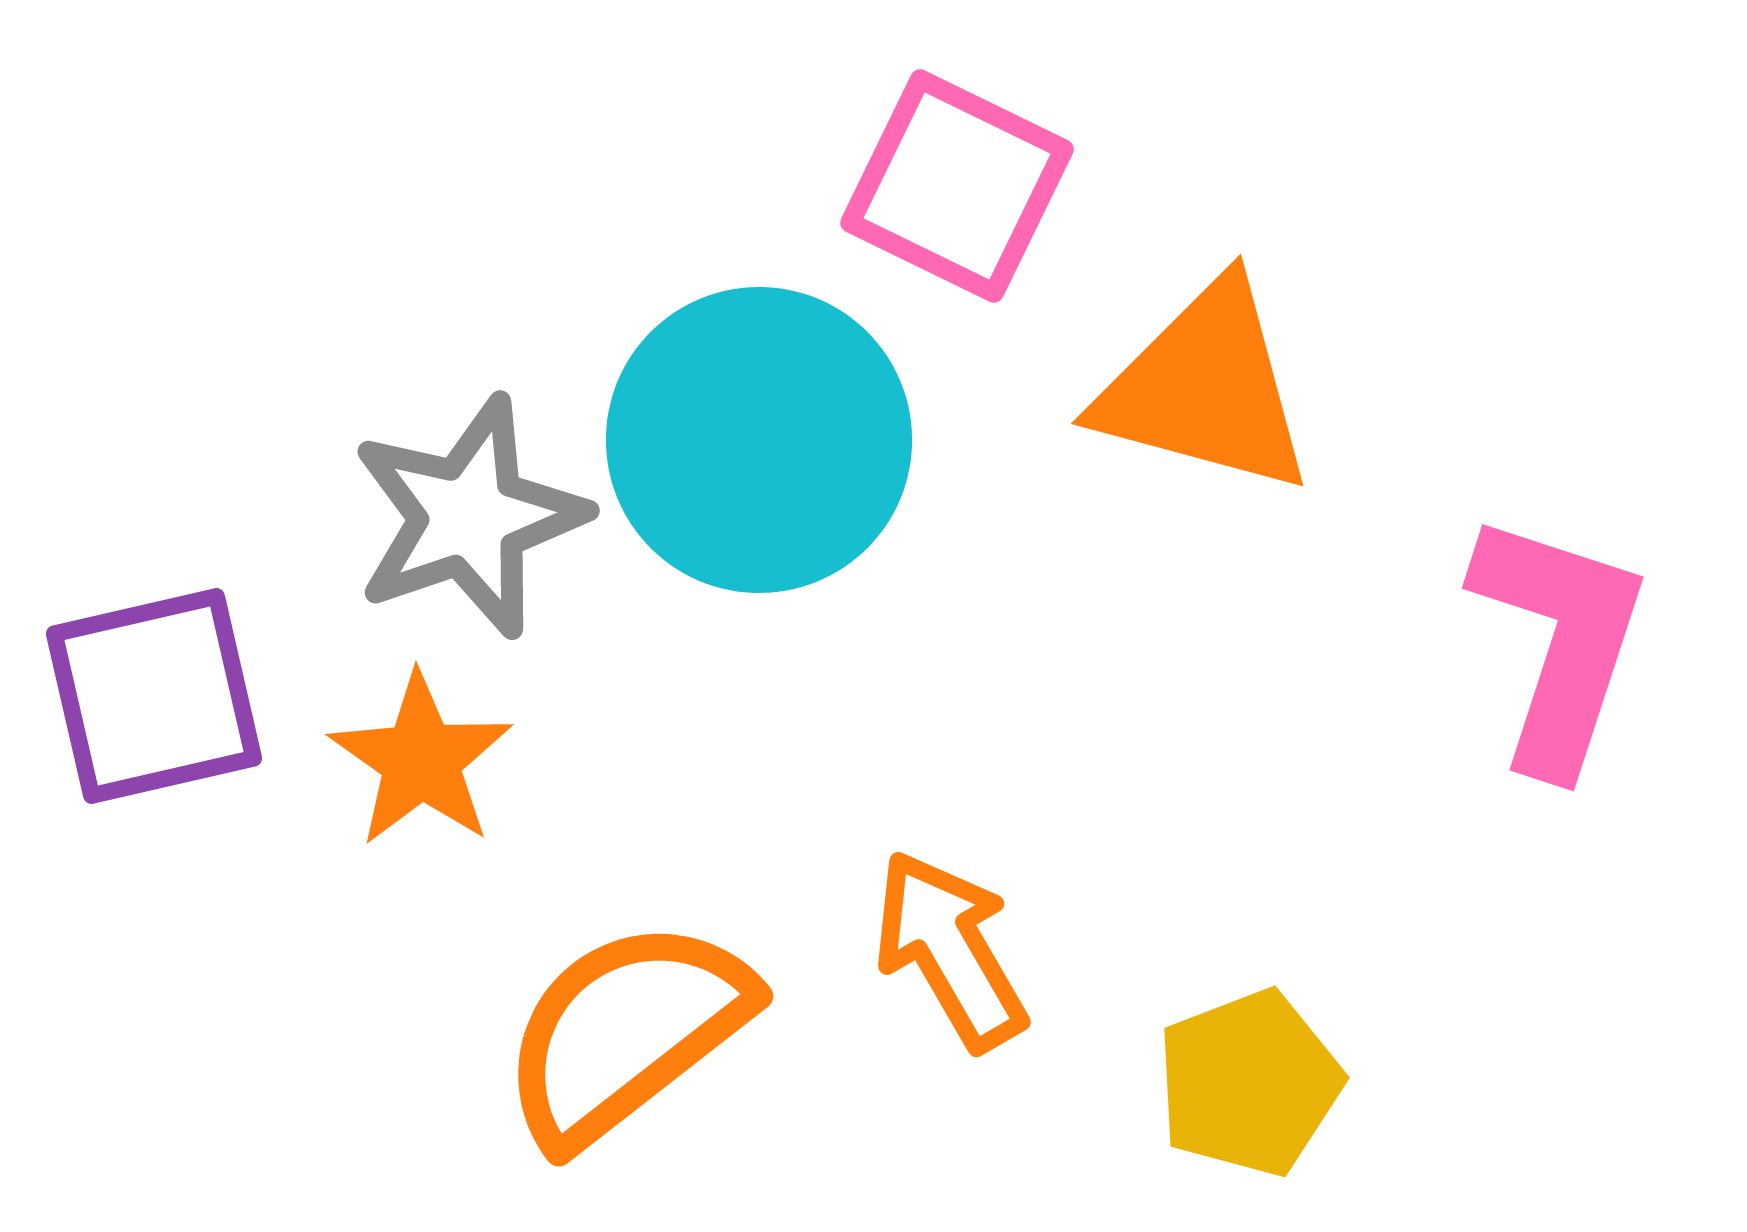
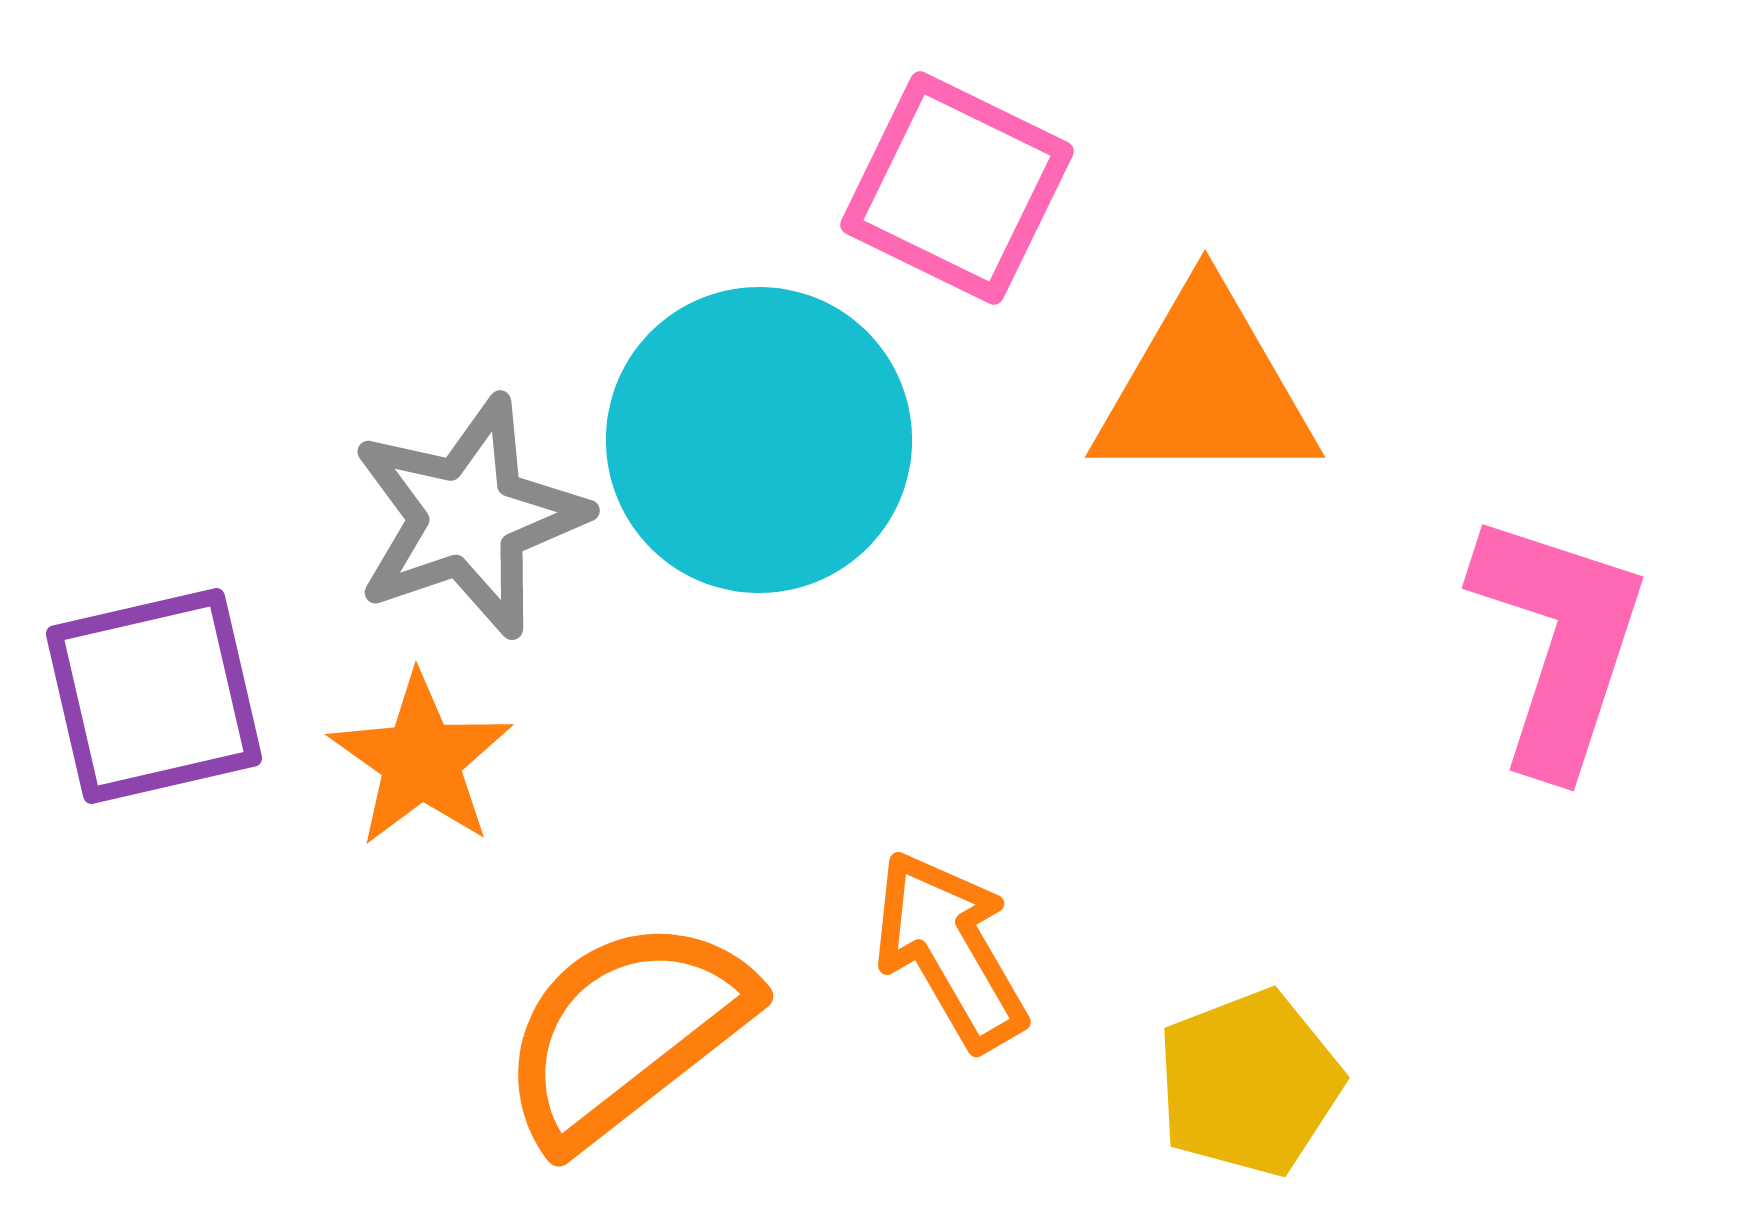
pink square: moved 2 px down
orange triangle: rotated 15 degrees counterclockwise
